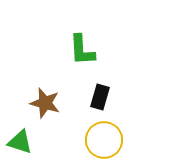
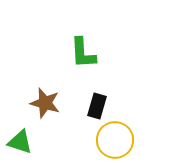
green L-shape: moved 1 px right, 3 px down
black rectangle: moved 3 px left, 9 px down
yellow circle: moved 11 px right
